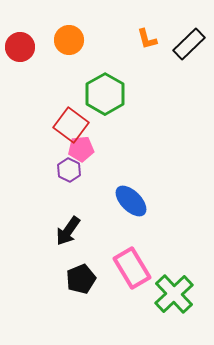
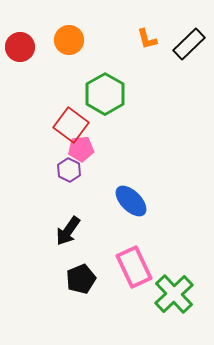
pink rectangle: moved 2 px right, 1 px up; rotated 6 degrees clockwise
